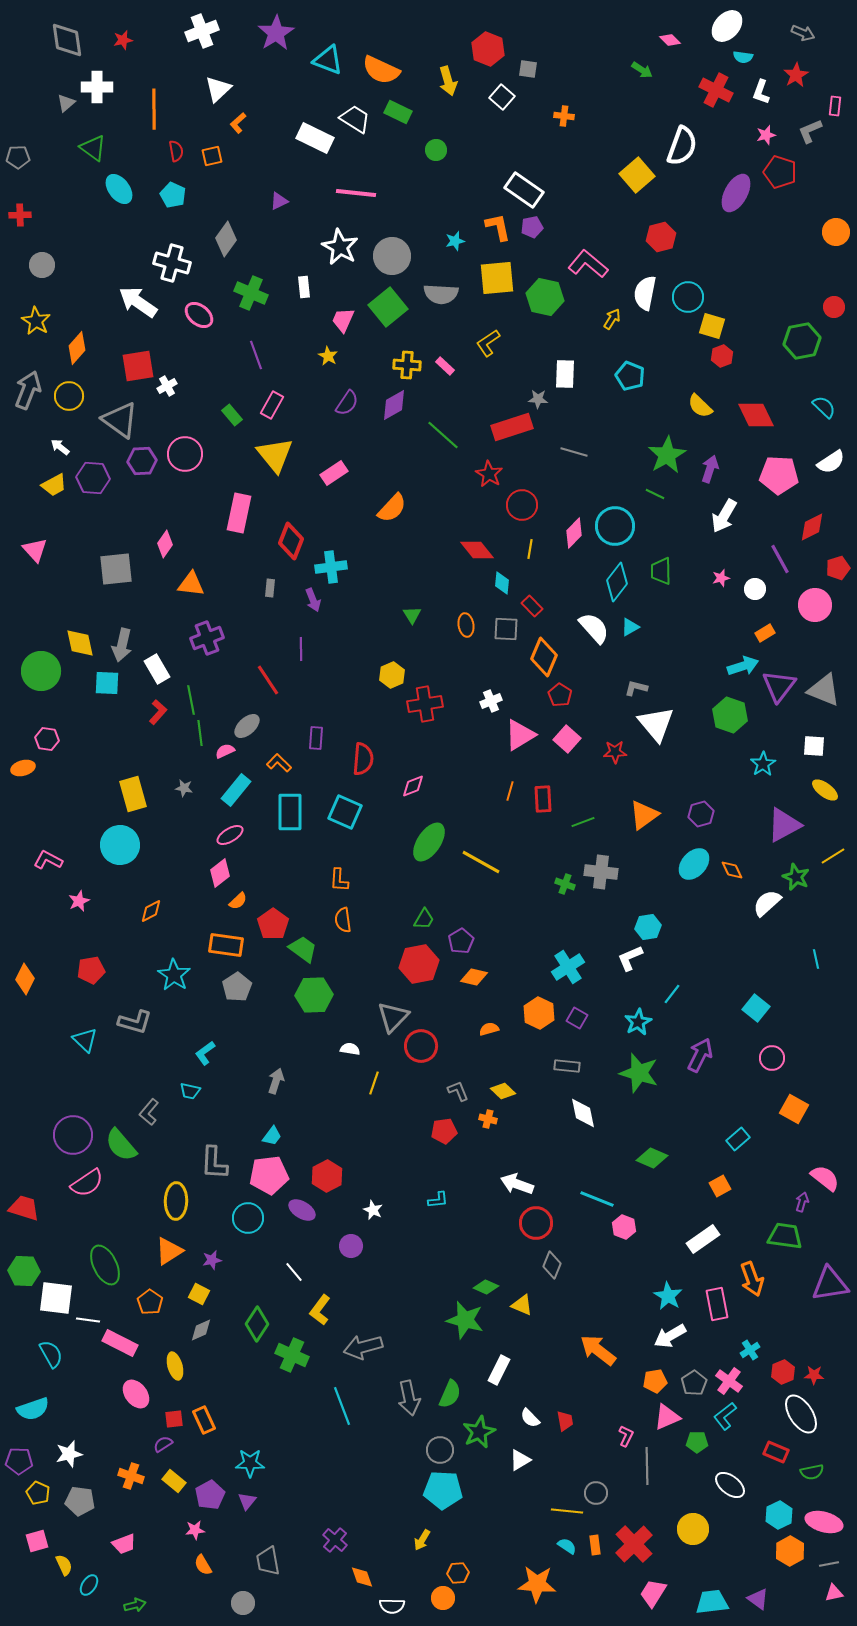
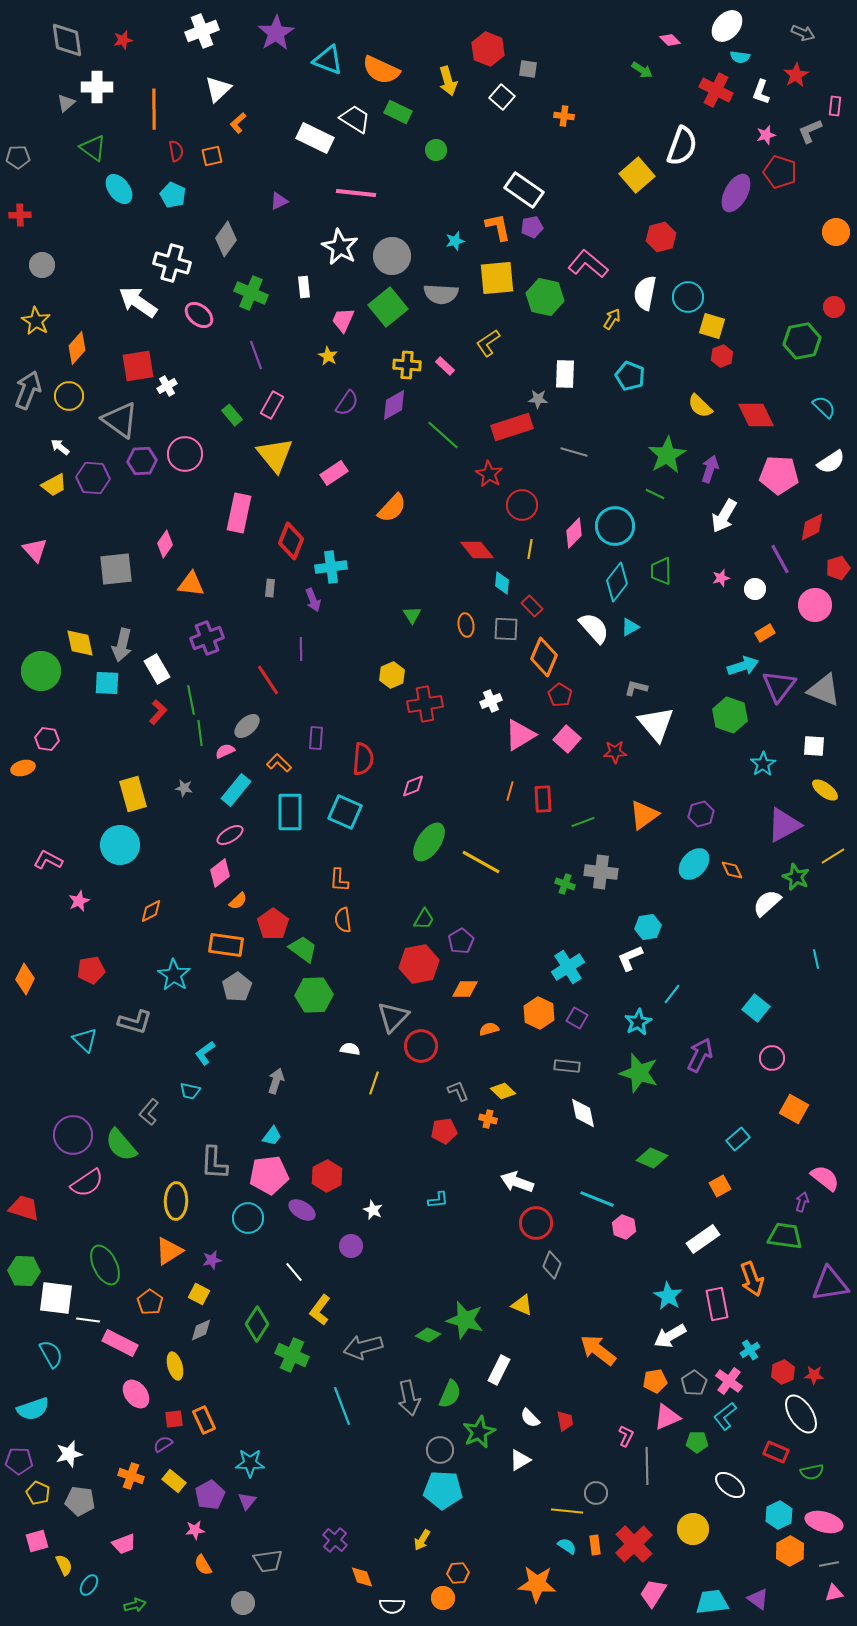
cyan semicircle at (743, 57): moved 3 px left
orange diamond at (474, 977): moved 9 px left, 12 px down; rotated 12 degrees counterclockwise
white arrow at (517, 1184): moved 2 px up
green diamond at (486, 1287): moved 58 px left, 48 px down
gray trapezoid at (268, 1561): rotated 88 degrees counterclockwise
